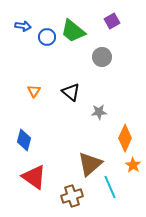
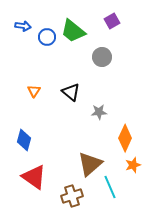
orange star: rotated 21 degrees clockwise
